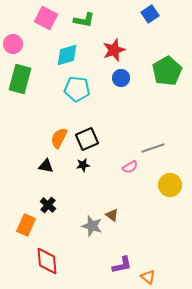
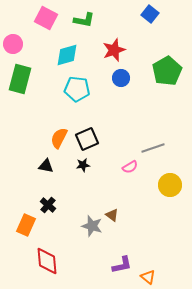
blue square: rotated 18 degrees counterclockwise
